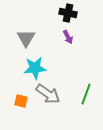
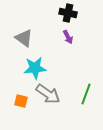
gray triangle: moved 2 px left; rotated 24 degrees counterclockwise
